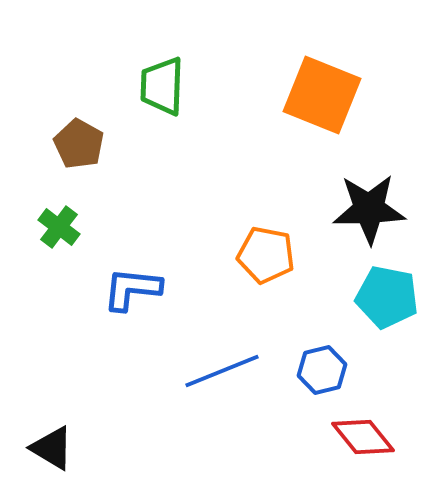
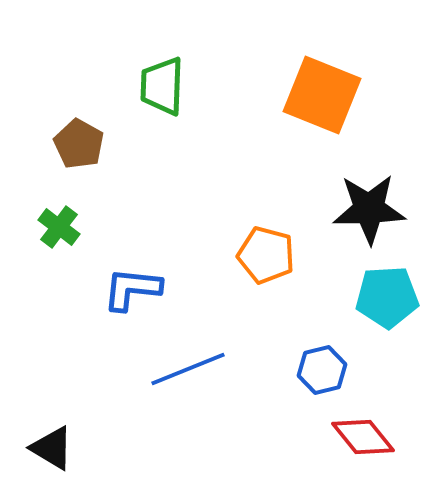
orange pentagon: rotated 4 degrees clockwise
cyan pentagon: rotated 14 degrees counterclockwise
blue line: moved 34 px left, 2 px up
